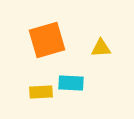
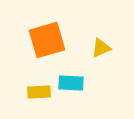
yellow triangle: rotated 20 degrees counterclockwise
yellow rectangle: moved 2 px left
